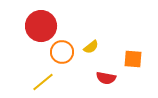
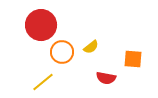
red circle: moved 1 px up
